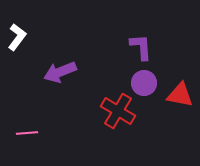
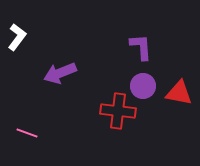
purple arrow: moved 1 px down
purple circle: moved 1 px left, 3 px down
red triangle: moved 1 px left, 2 px up
red cross: rotated 24 degrees counterclockwise
pink line: rotated 25 degrees clockwise
